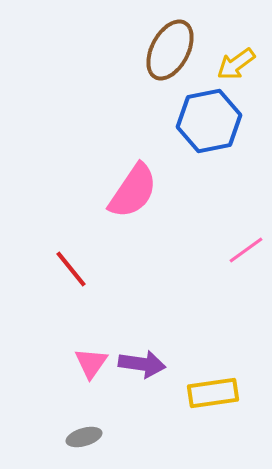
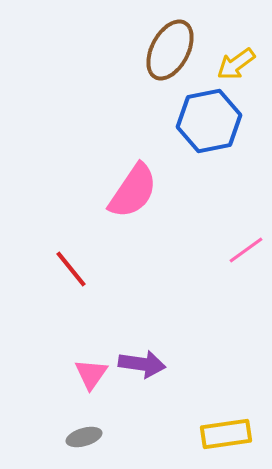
pink triangle: moved 11 px down
yellow rectangle: moved 13 px right, 41 px down
